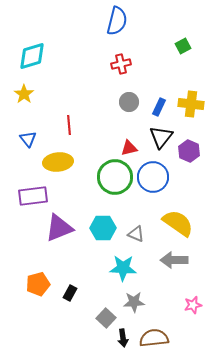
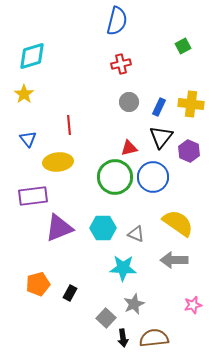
gray star: moved 2 px down; rotated 20 degrees counterclockwise
